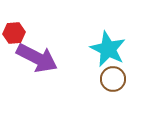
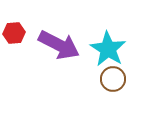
cyan star: rotated 6 degrees clockwise
purple arrow: moved 22 px right, 13 px up
